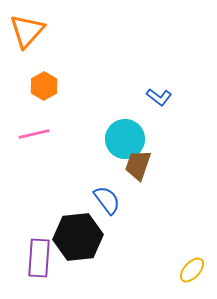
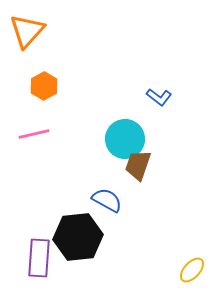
blue semicircle: rotated 24 degrees counterclockwise
